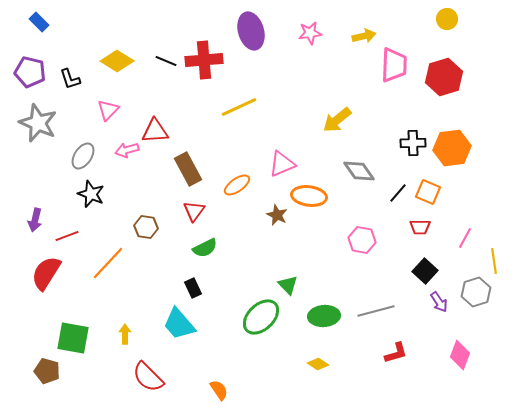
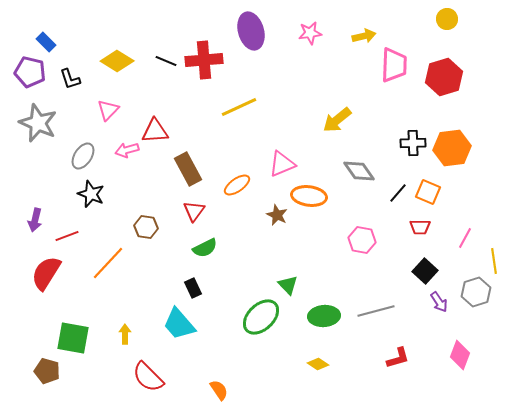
blue rectangle at (39, 22): moved 7 px right, 20 px down
red L-shape at (396, 353): moved 2 px right, 5 px down
